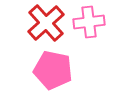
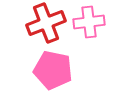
red cross: rotated 21 degrees clockwise
